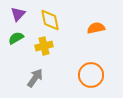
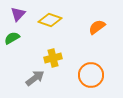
yellow diamond: rotated 60 degrees counterclockwise
orange semicircle: moved 1 px right, 1 px up; rotated 24 degrees counterclockwise
green semicircle: moved 4 px left
yellow cross: moved 9 px right, 12 px down
gray arrow: rotated 18 degrees clockwise
